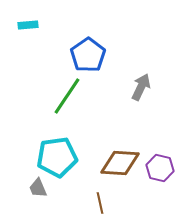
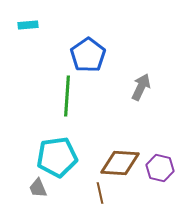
green line: rotated 30 degrees counterclockwise
brown line: moved 10 px up
